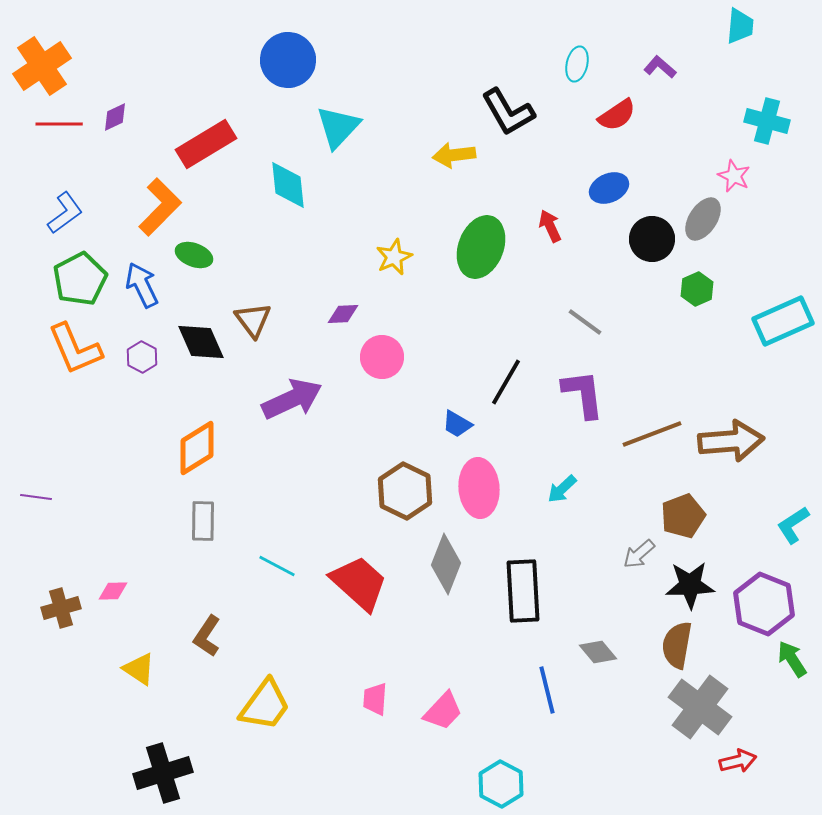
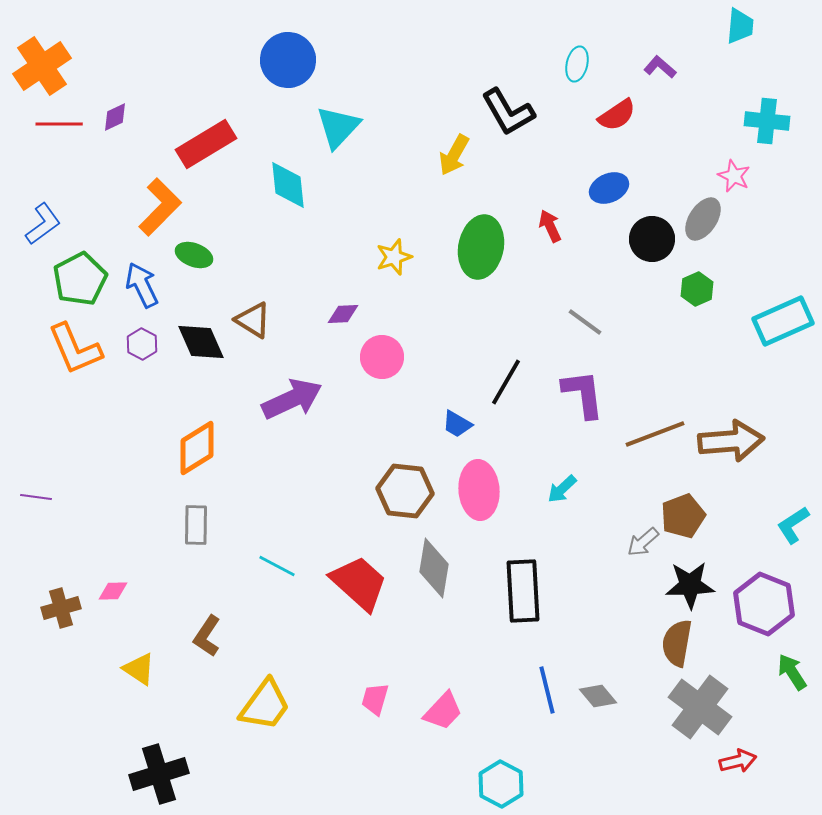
cyan cross at (767, 121): rotated 9 degrees counterclockwise
yellow arrow at (454, 155): rotated 54 degrees counterclockwise
blue L-shape at (65, 213): moved 22 px left, 11 px down
green ellipse at (481, 247): rotated 10 degrees counterclockwise
yellow star at (394, 257): rotated 6 degrees clockwise
brown triangle at (253, 320): rotated 21 degrees counterclockwise
purple hexagon at (142, 357): moved 13 px up
brown line at (652, 434): moved 3 px right
pink ellipse at (479, 488): moved 2 px down
brown hexagon at (405, 491): rotated 20 degrees counterclockwise
gray rectangle at (203, 521): moved 7 px left, 4 px down
gray arrow at (639, 554): moved 4 px right, 12 px up
gray diamond at (446, 564): moved 12 px left, 4 px down; rotated 12 degrees counterclockwise
brown semicircle at (677, 645): moved 2 px up
gray diamond at (598, 652): moved 44 px down
green arrow at (792, 659): moved 13 px down
pink trapezoid at (375, 699): rotated 12 degrees clockwise
black cross at (163, 773): moved 4 px left, 1 px down
